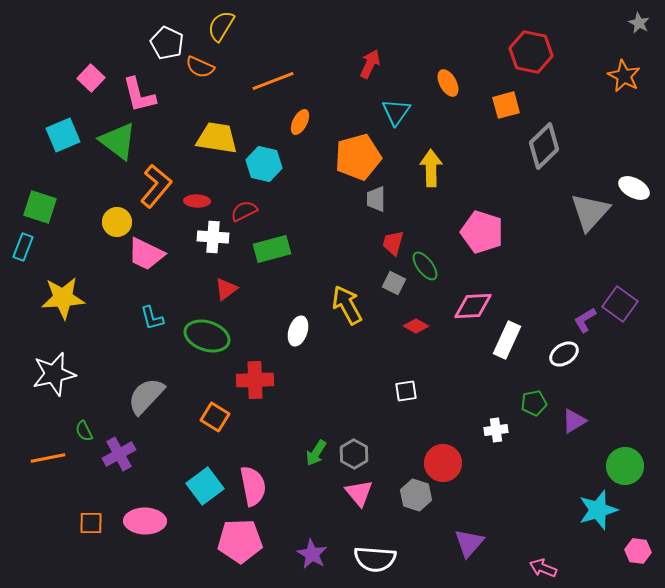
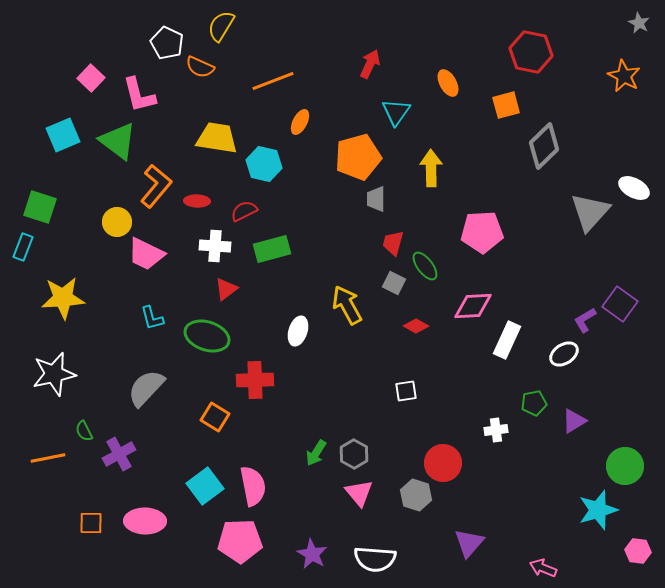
pink pentagon at (482, 232): rotated 21 degrees counterclockwise
white cross at (213, 237): moved 2 px right, 9 px down
gray semicircle at (146, 396): moved 8 px up
